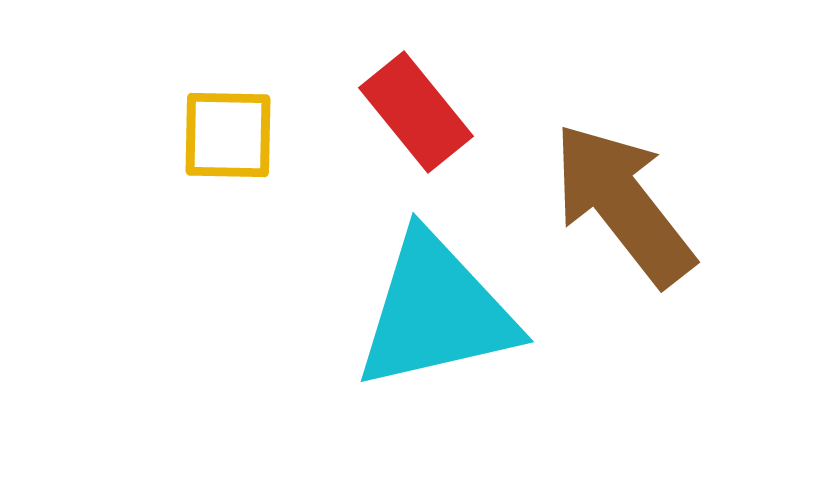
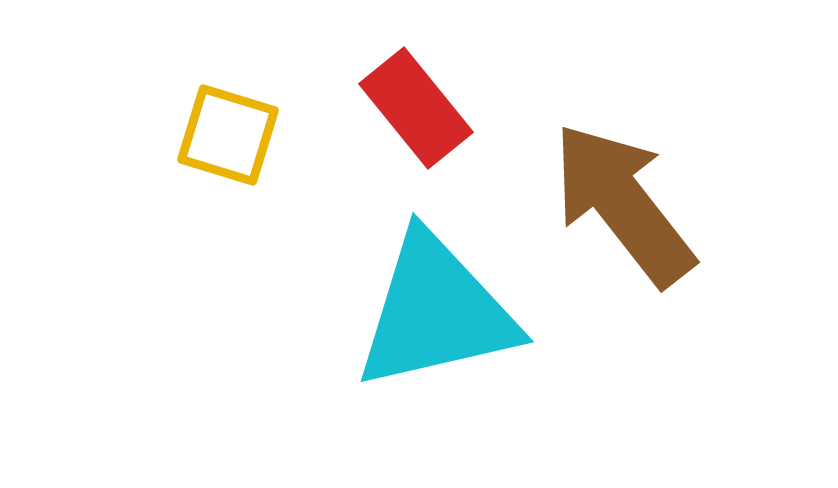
red rectangle: moved 4 px up
yellow square: rotated 16 degrees clockwise
